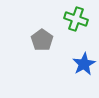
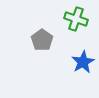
blue star: moved 1 px left, 2 px up
